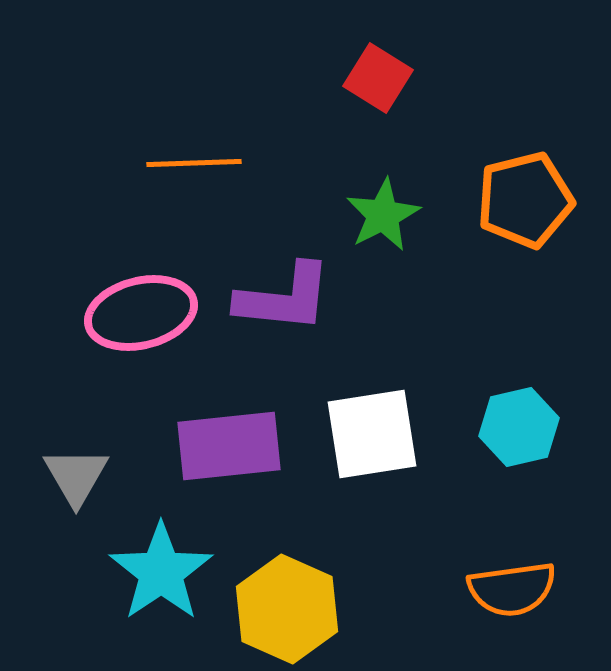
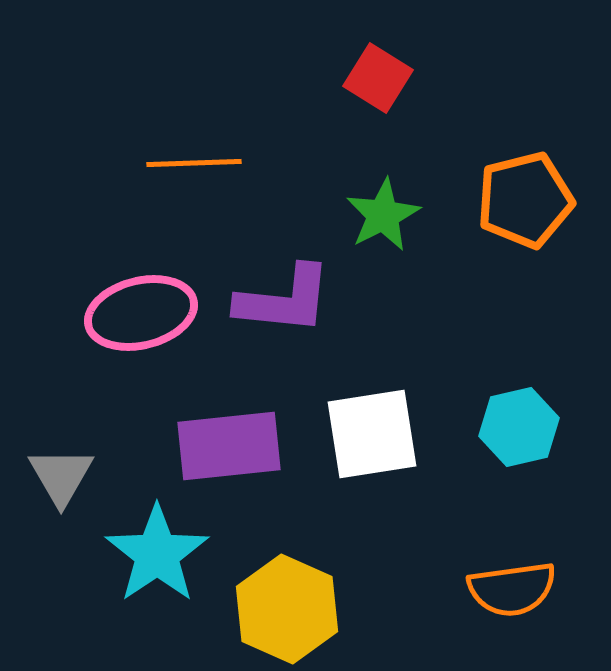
purple L-shape: moved 2 px down
gray triangle: moved 15 px left
cyan star: moved 4 px left, 18 px up
